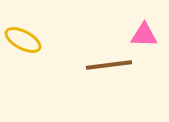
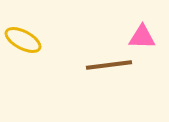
pink triangle: moved 2 px left, 2 px down
